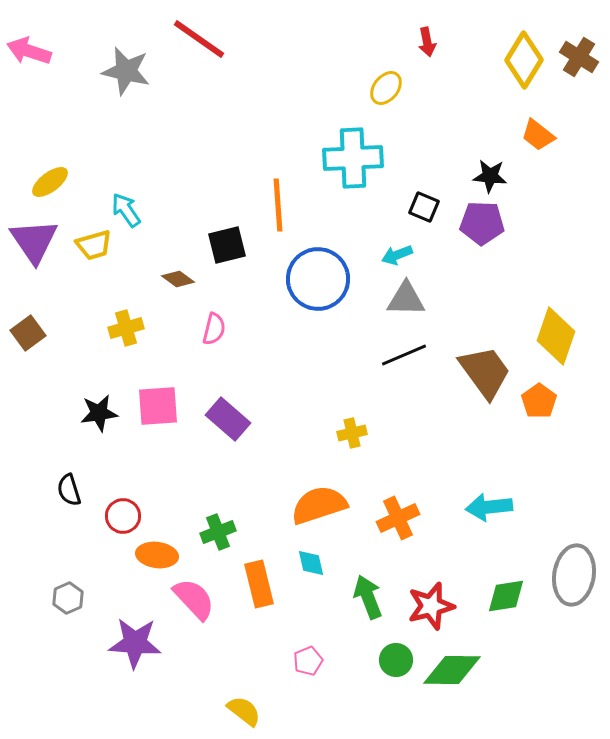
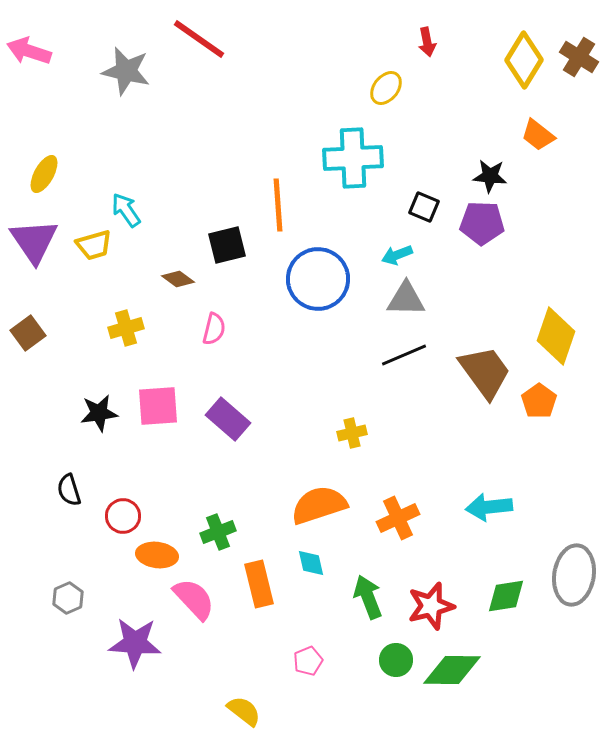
yellow ellipse at (50, 182): moved 6 px left, 8 px up; rotated 24 degrees counterclockwise
